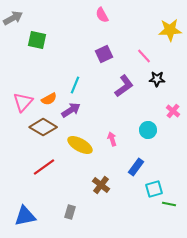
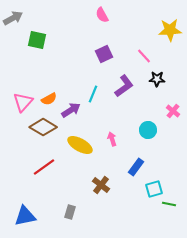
cyan line: moved 18 px right, 9 px down
